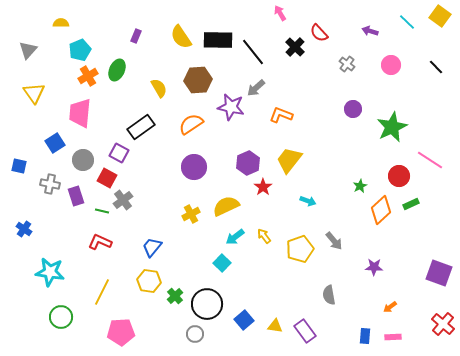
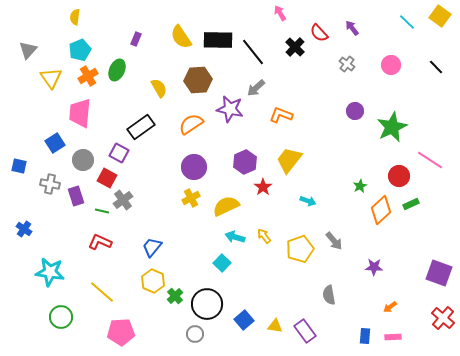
yellow semicircle at (61, 23): moved 14 px right, 6 px up; rotated 84 degrees counterclockwise
purple arrow at (370, 31): moved 18 px left, 3 px up; rotated 35 degrees clockwise
purple rectangle at (136, 36): moved 3 px down
yellow triangle at (34, 93): moved 17 px right, 15 px up
purple star at (231, 107): moved 1 px left, 2 px down
purple circle at (353, 109): moved 2 px right, 2 px down
purple hexagon at (248, 163): moved 3 px left, 1 px up
yellow cross at (191, 214): moved 16 px up
cyan arrow at (235, 237): rotated 54 degrees clockwise
yellow hexagon at (149, 281): moved 4 px right; rotated 15 degrees clockwise
yellow line at (102, 292): rotated 76 degrees counterclockwise
red cross at (443, 324): moved 6 px up
